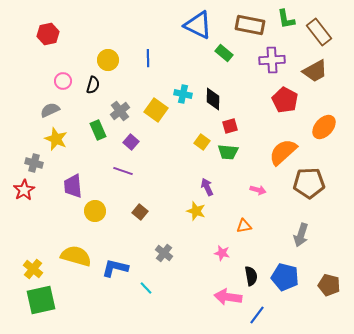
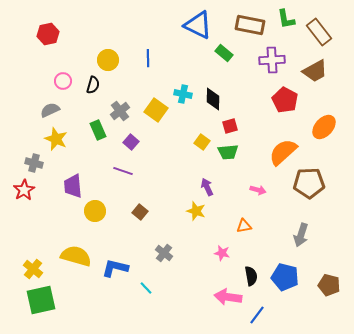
green trapezoid at (228, 152): rotated 10 degrees counterclockwise
